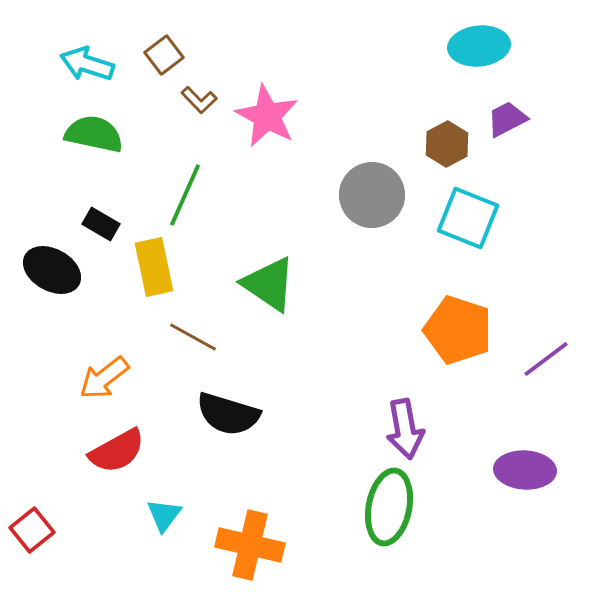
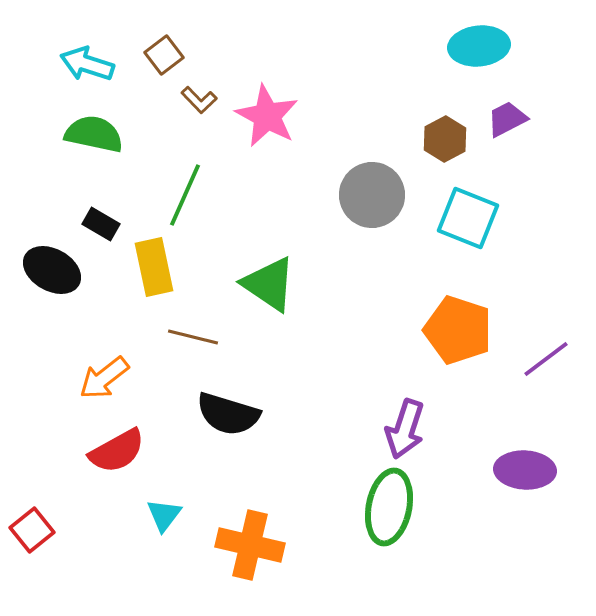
brown hexagon: moved 2 px left, 5 px up
brown line: rotated 15 degrees counterclockwise
purple arrow: rotated 28 degrees clockwise
